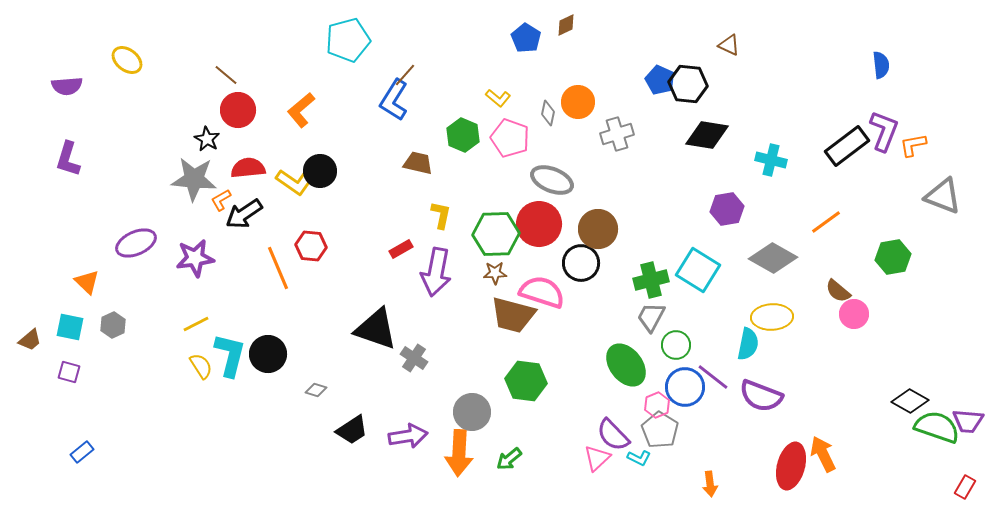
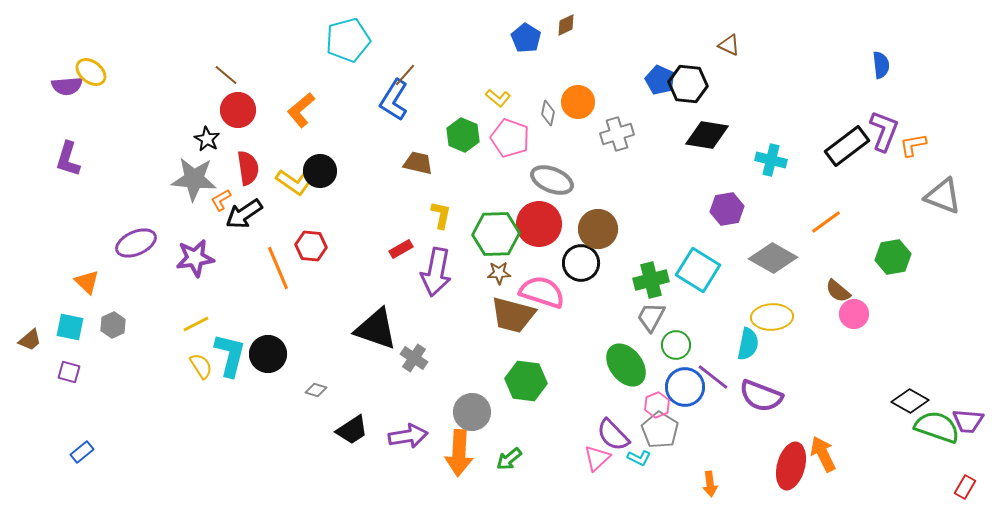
yellow ellipse at (127, 60): moved 36 px left, 12 px down
red semicircle at (248, 168): rotated 88 degrees clockwise
brown star at (495, 273): moved 4 px right
